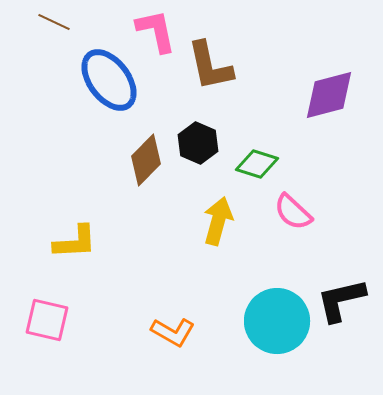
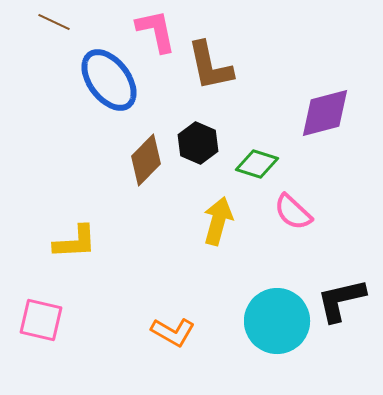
purple diamond: moved 4 px left, 18 px down
pink square: moved 6 px left
